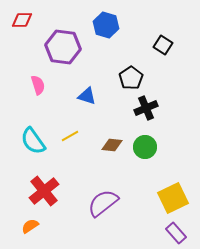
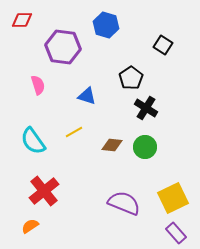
black cross: rotated 35 degrees counterclockwise
yellow line: moved 4 px right, 4 px up
purple semicircle: moved 21 px right; rotated 60 degrees clockwise
